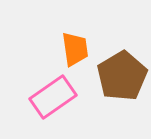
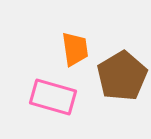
pink rectangle: rotated 51 degrees clockwise
